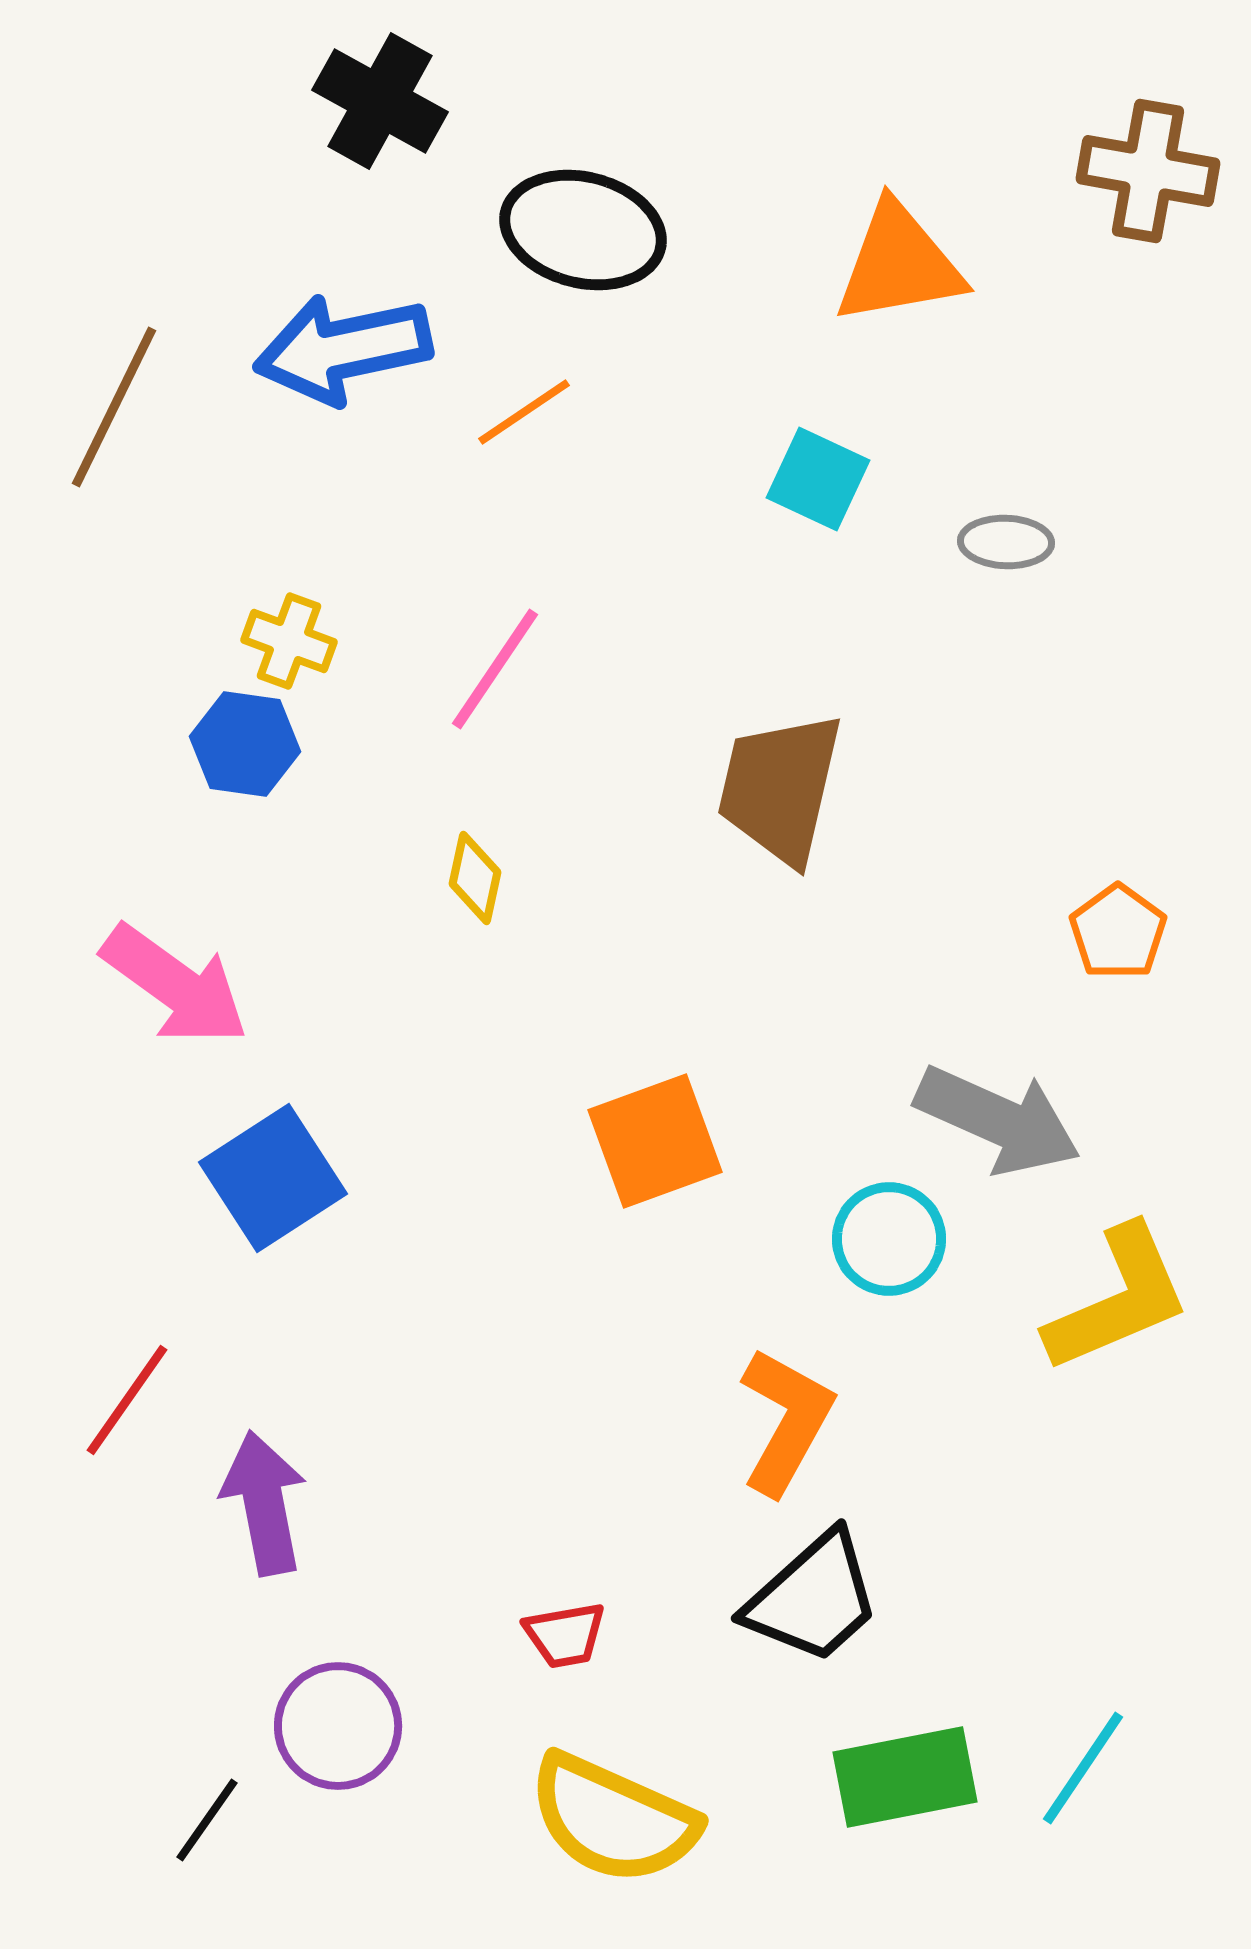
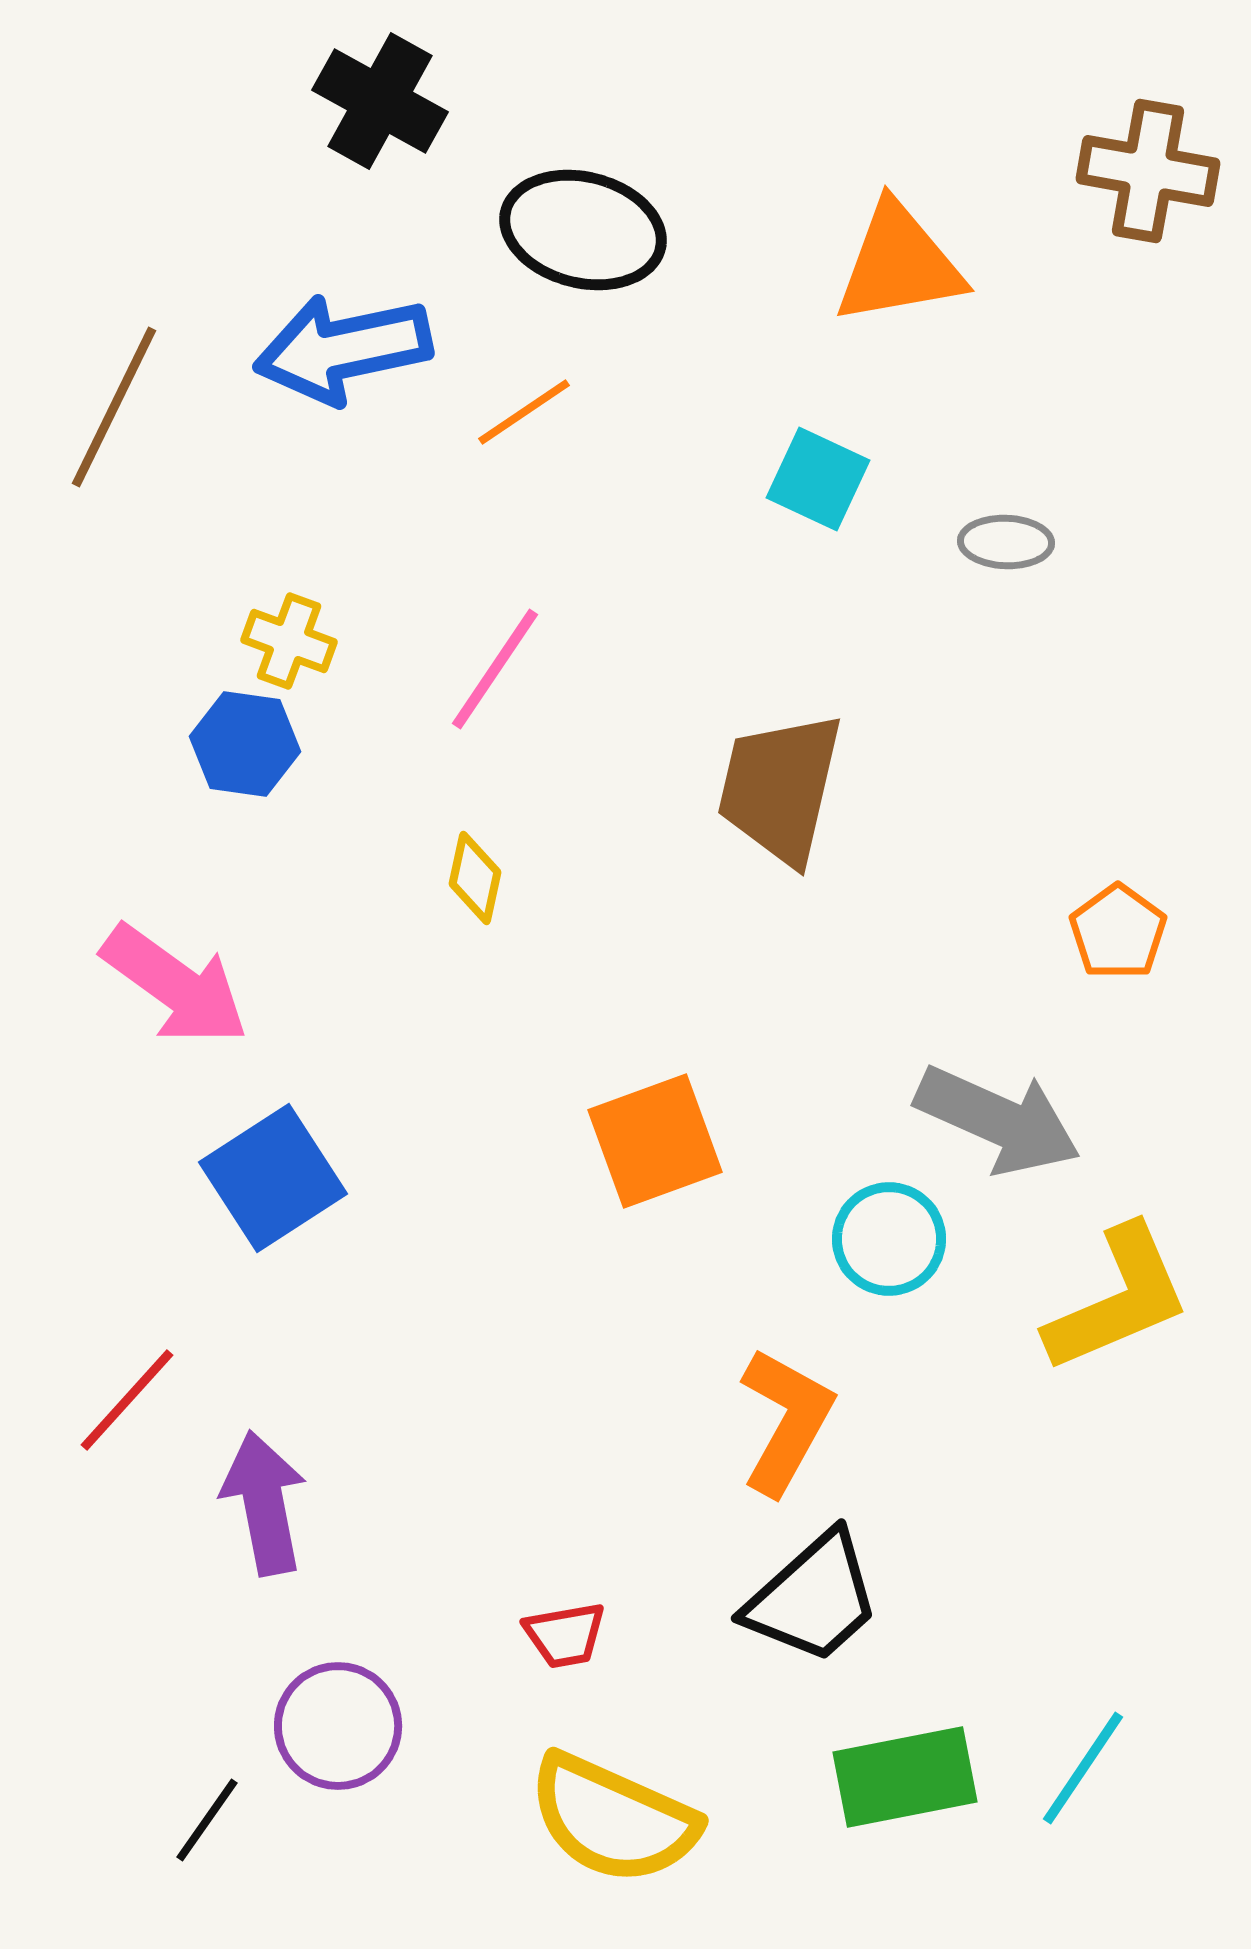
red line: rotated 7 degrees clockwise
